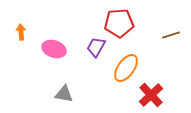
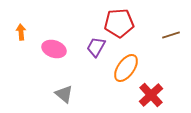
gray triangle: rotated 30 degrees clockwise
